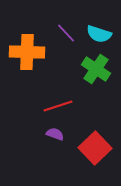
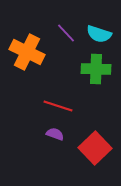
orange cross: rotated 24 degrees clockwise
green cross: rotated 32 degrees counterclockwise
red line: rotated 36 degrees clockwise
